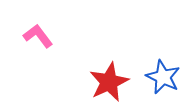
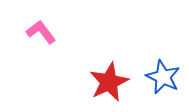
pink L-shape: moved 3 px right, 4 px up
